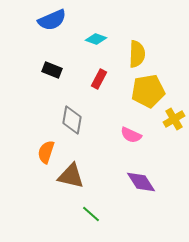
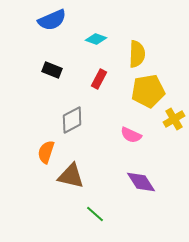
gray diamond: rotated 52 degrees clockwise
green line: moved 4 px right
